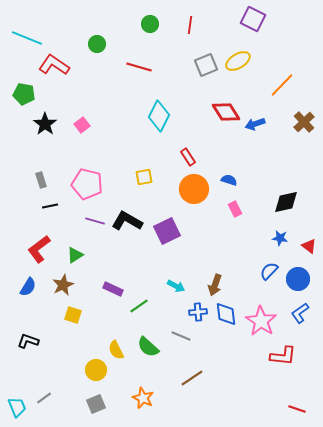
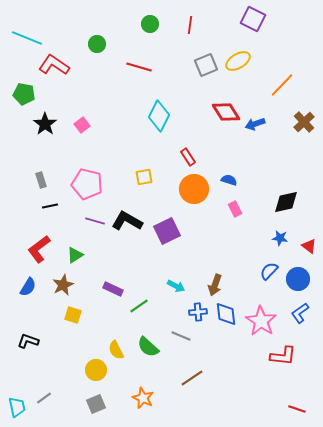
cyan trapezoid at (17, 407): rotated 10 degrees clockwise
